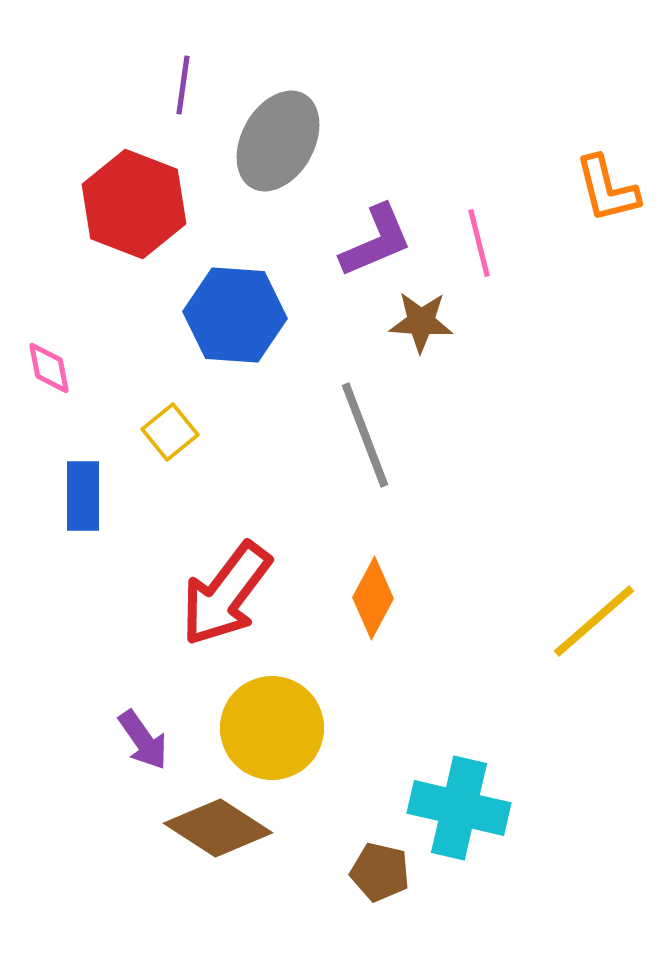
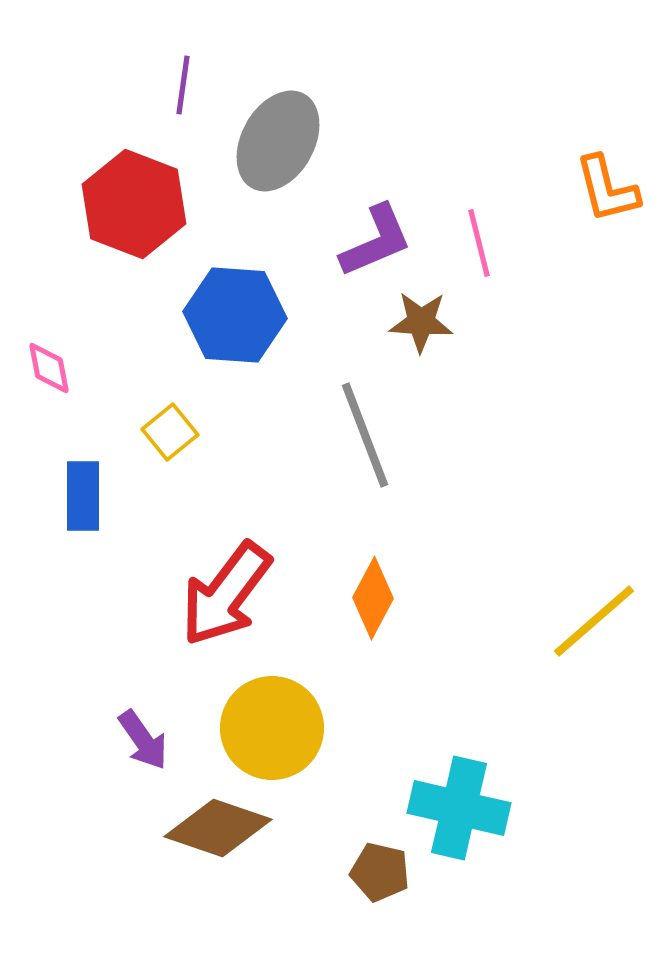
brown diamond: rotated 14 degrees counterclockwise
